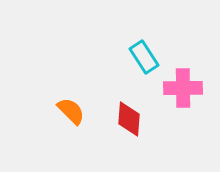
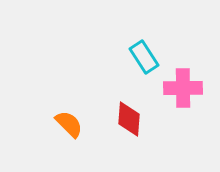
orange semicircle: moved 2 px left, 13 px down
